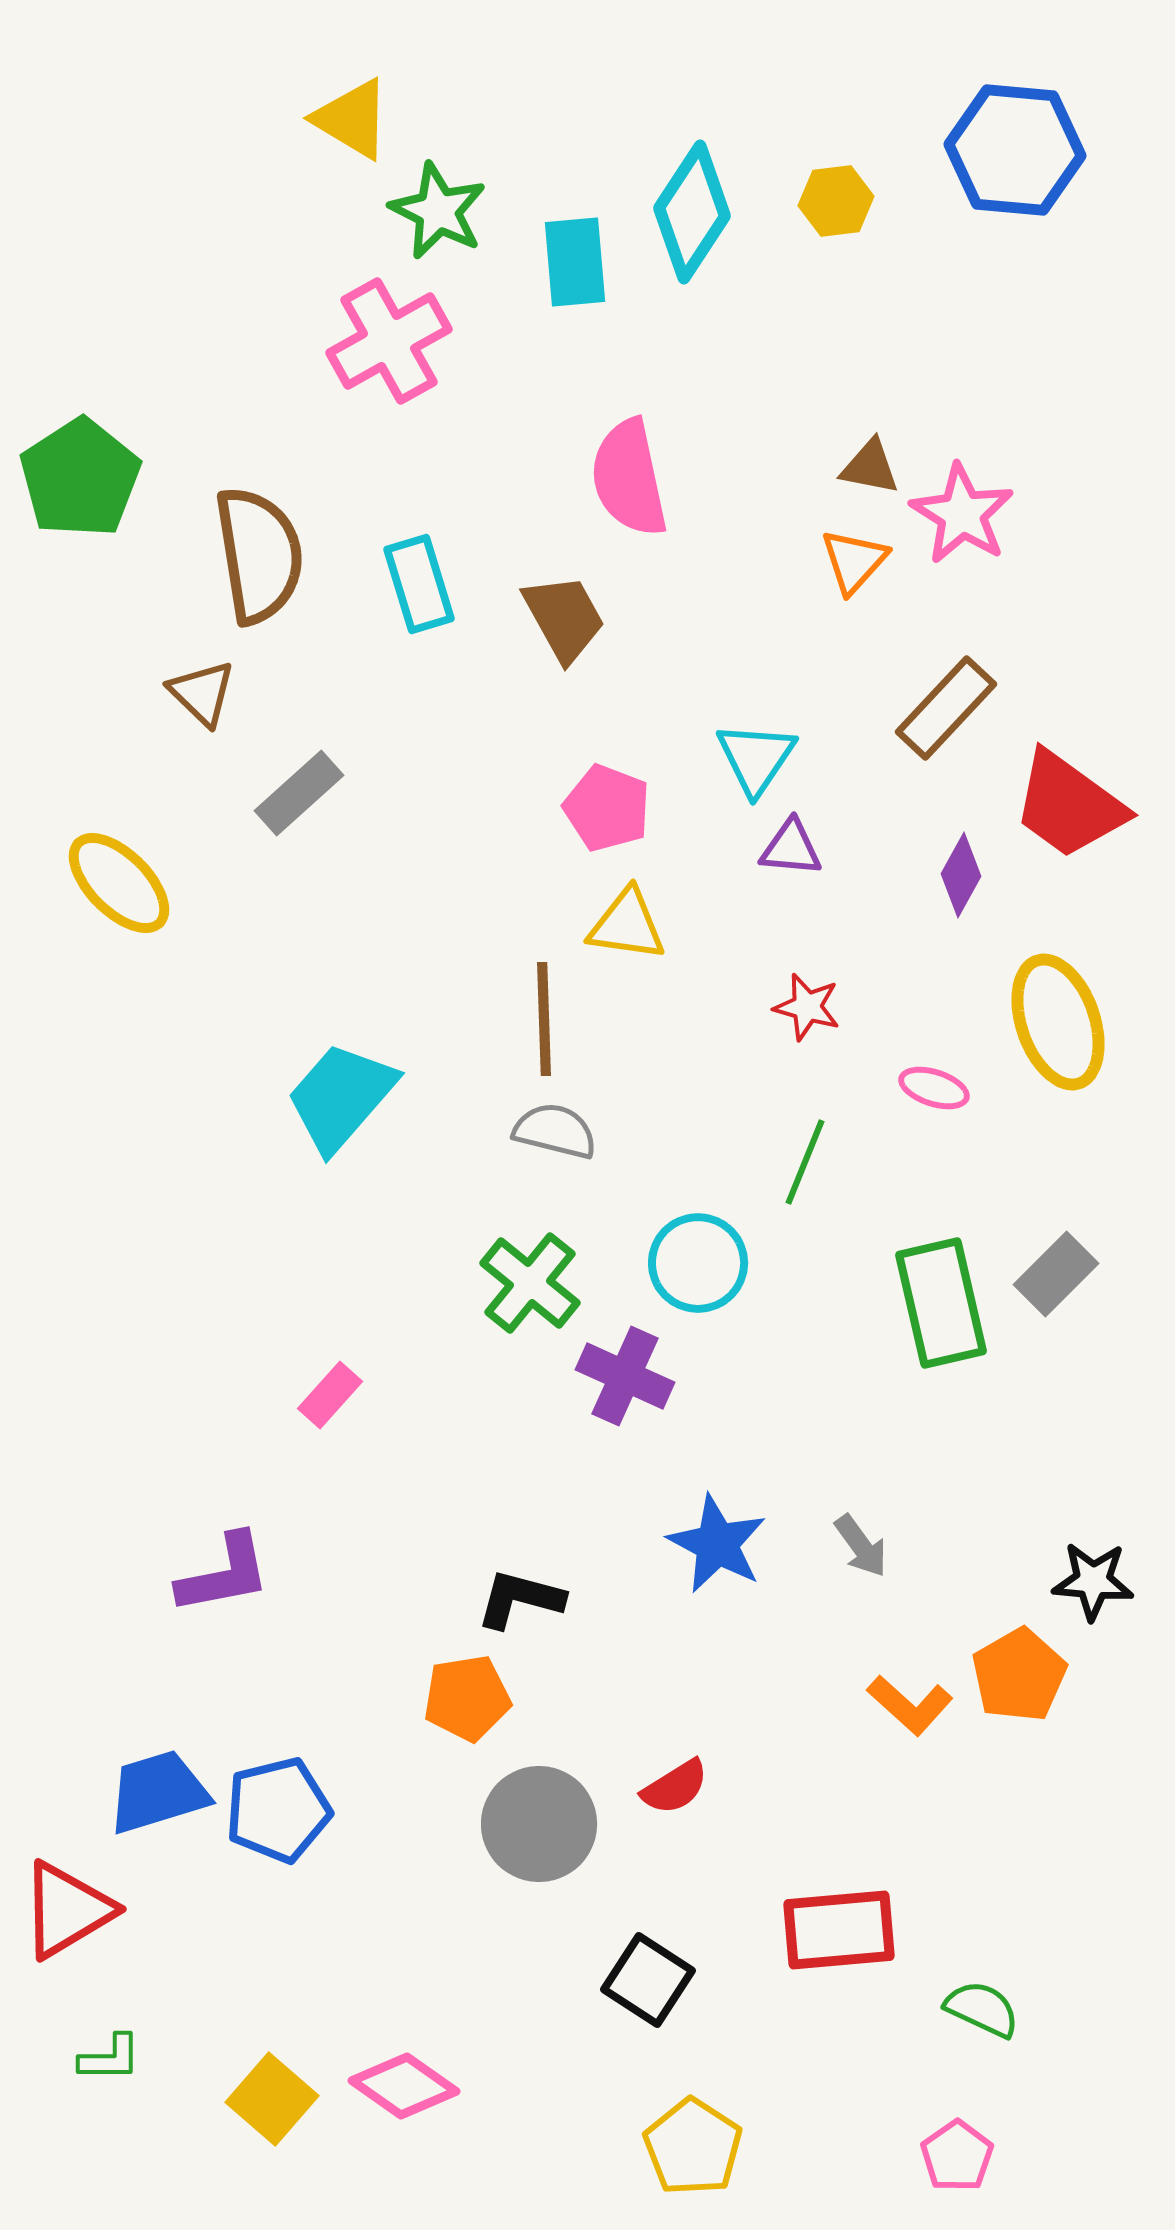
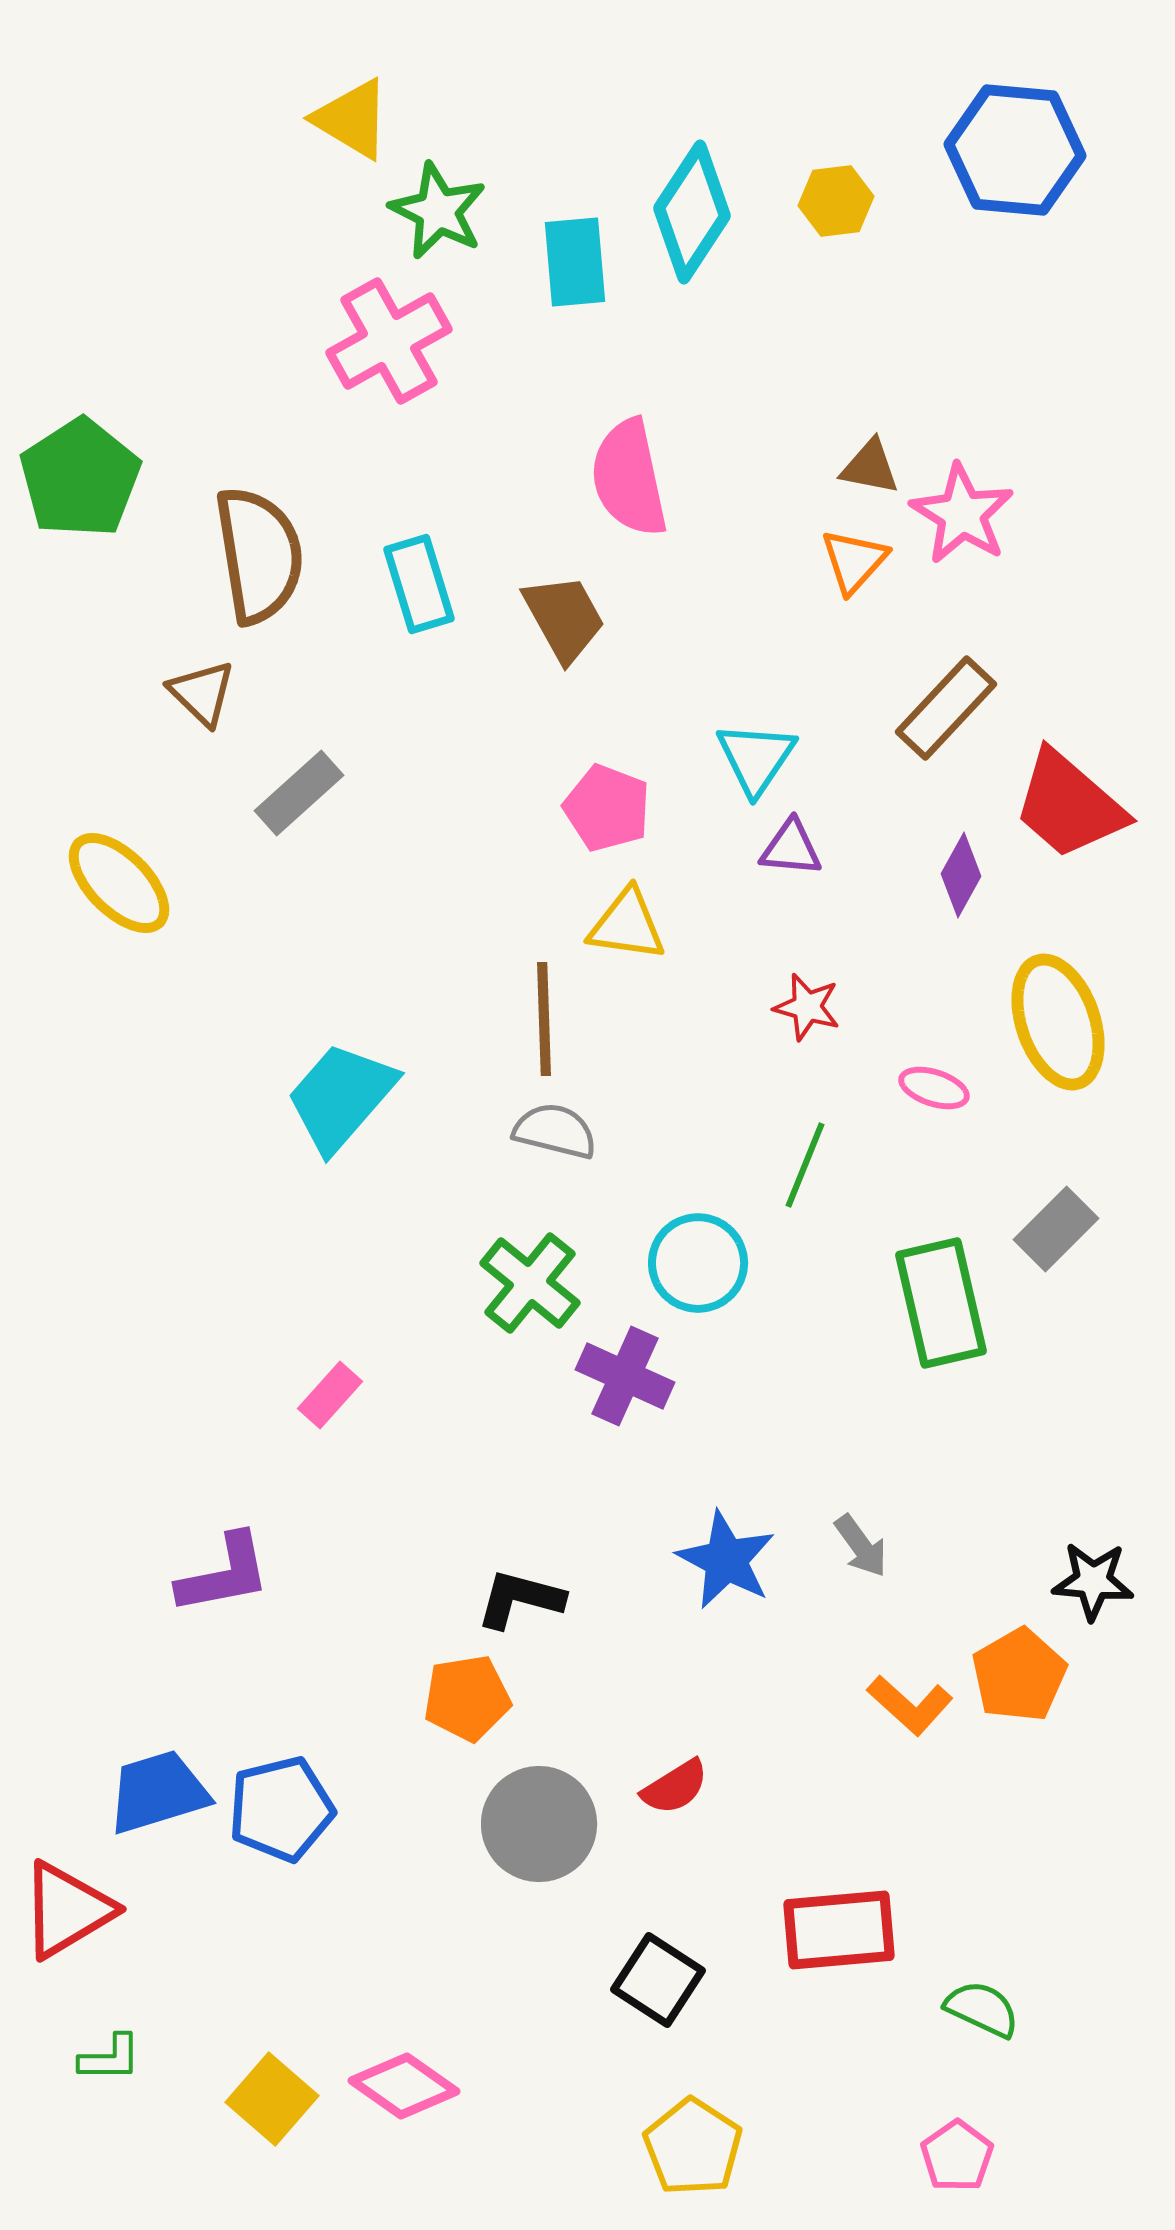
red trapezoid at (1069, 805): rotated 5 degrees clockwise
green line at (805, 1162): moved 3 px down
gray rectangle at (1056, 1274): moved 45 px up
blue star at (717, 1544): moved 9 px right, 16 px down
blue pentagon at (278, 1810): moved 3 px right, 1 px up
black square at (648, 1980): moved 10 px right
